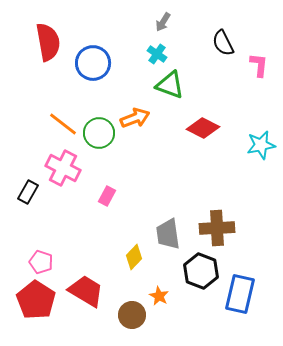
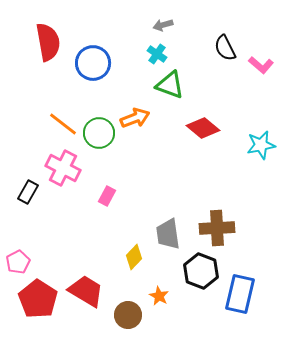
gray arrow: moved 3 px down; rotated 42 degrees clockwise
black semicircle: moved 2 px right, 5 px down
pink L-shape: moved 2 px right; rotated 125 degrees clockwise
red diamond: rotated 12 degrees clockwise
pink pentagon: moved 23 px left; rotated 25 degrees clockwise
red pentagon: moved 2 px right, 1 px up
brown circle: moved 4 px left
